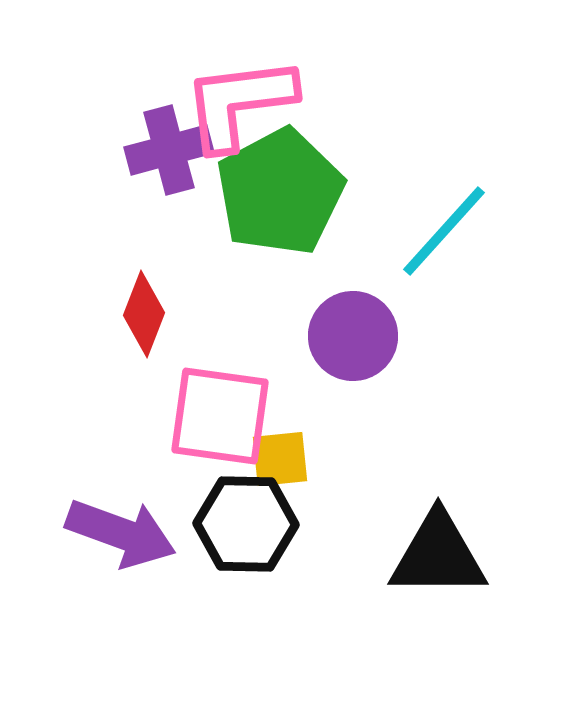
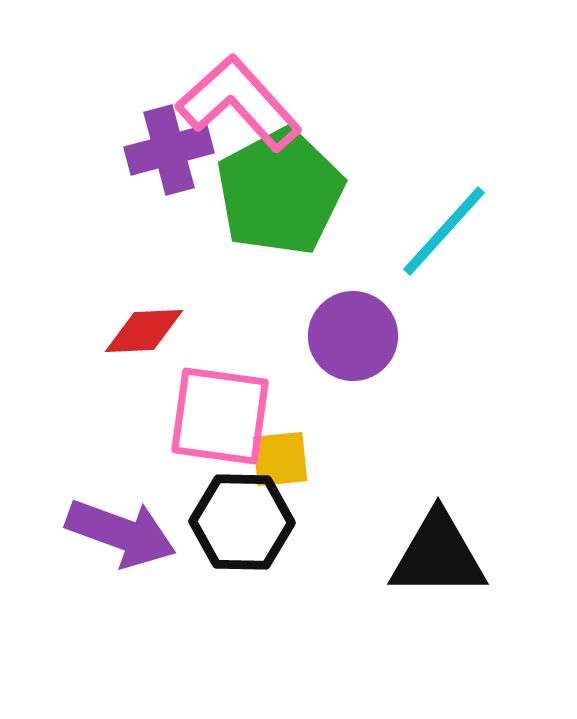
pink L-shape: rotated 55 degrees clockwise
red diamond: moved 17 px down; rotated 66 degrees clockwise
black hexagon: moved 4 px left, 2 px up
